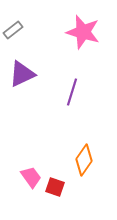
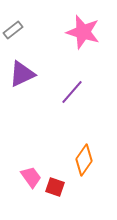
purple line: rotated 24 degrees clockwise
